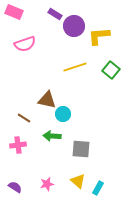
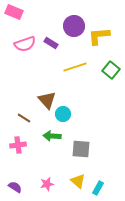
purple rectangle: moved 4 px left, 29 px down
brown triangle: rotated 36 degrees clockwise
